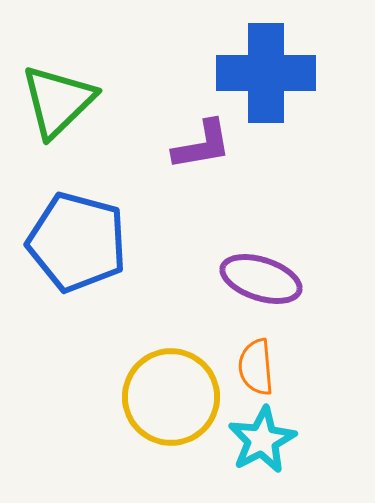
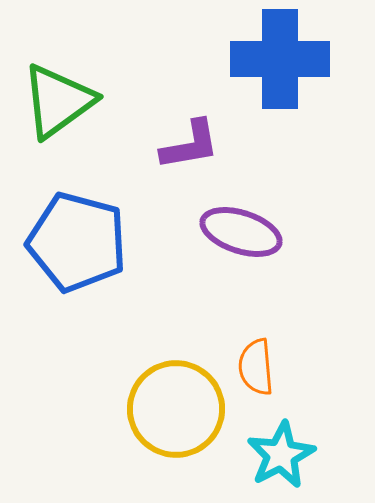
blue cross: moved 14 px right, 14 px up
green triangle: rotated 8 degrees clockwise
purple L-shape: moved 12 px left
purple ellipse: moved 20 px left, 47 px up
yellow circle: moved 5 px right, 12 px down
cyan star: moved 19 px right, 15 px down
